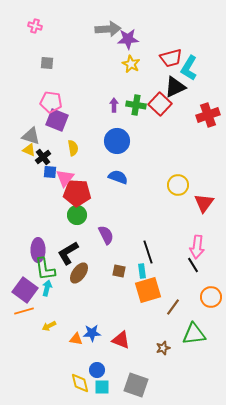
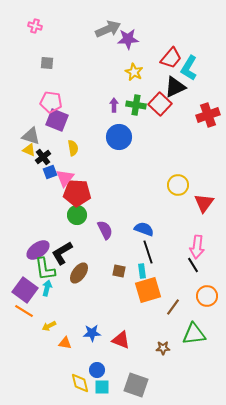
gray arrow at (108, 29): rotated 20 degrees counterclockwise
red trapezoid at (171, 58): rotated 35 degrees counterclockwise
yellow star at (131, 64): moved 3 px right, 8 px down
blue circle at (117, 141): moved 2 px right, 4 px up
blue square at (50, 172): rotated 24 degrees counterclockwise
blue semicircle at (118, 177): moved 26 px right, 52 px down
purple semicircle at (106, 235): moved 1 px left, 5 px up
purple ellipse at (38, 250): rotated 55 degrees clockwise
black L-shape at (68, 253): moved 6 px left
orange circle at (211, 297): moved 4 px left, 1 px up
orange line at (24, 311): rotated 48 degrees clockwise
orange triangle at (76, 339): moved 11 px left, 4 px down
brown star at (163, 348): rotated 16 degrees clockwise
